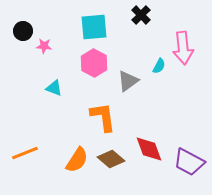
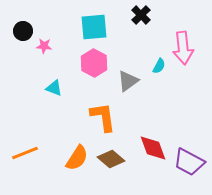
red diamond: moved 4 px right, 1 px up
orange semicircle: moved 2 px up
